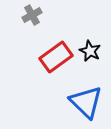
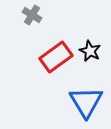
gray cross: rotated 30 degrees counterclockwise
blue triangle: rotated 15 degrees clockwise
